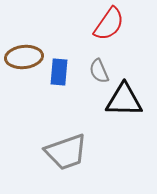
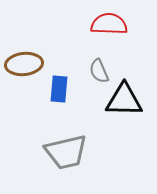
red semicircle: rotated 123 degrees counterclockwise
brown ellipse: moved 7 px down
blue rectangle: moved 17 px down
gray trapezoid: rotated 6 degrees clockwise
